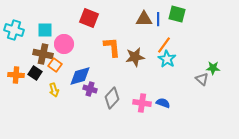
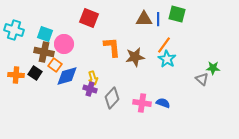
cyan square: moved 4 px down; rotated 21 degrees clockwise
brown cross: moved 1 px right, 2 px up
blue diamond: moved 13 px left
yellow arrow: moved 39 px right, 12 px up
